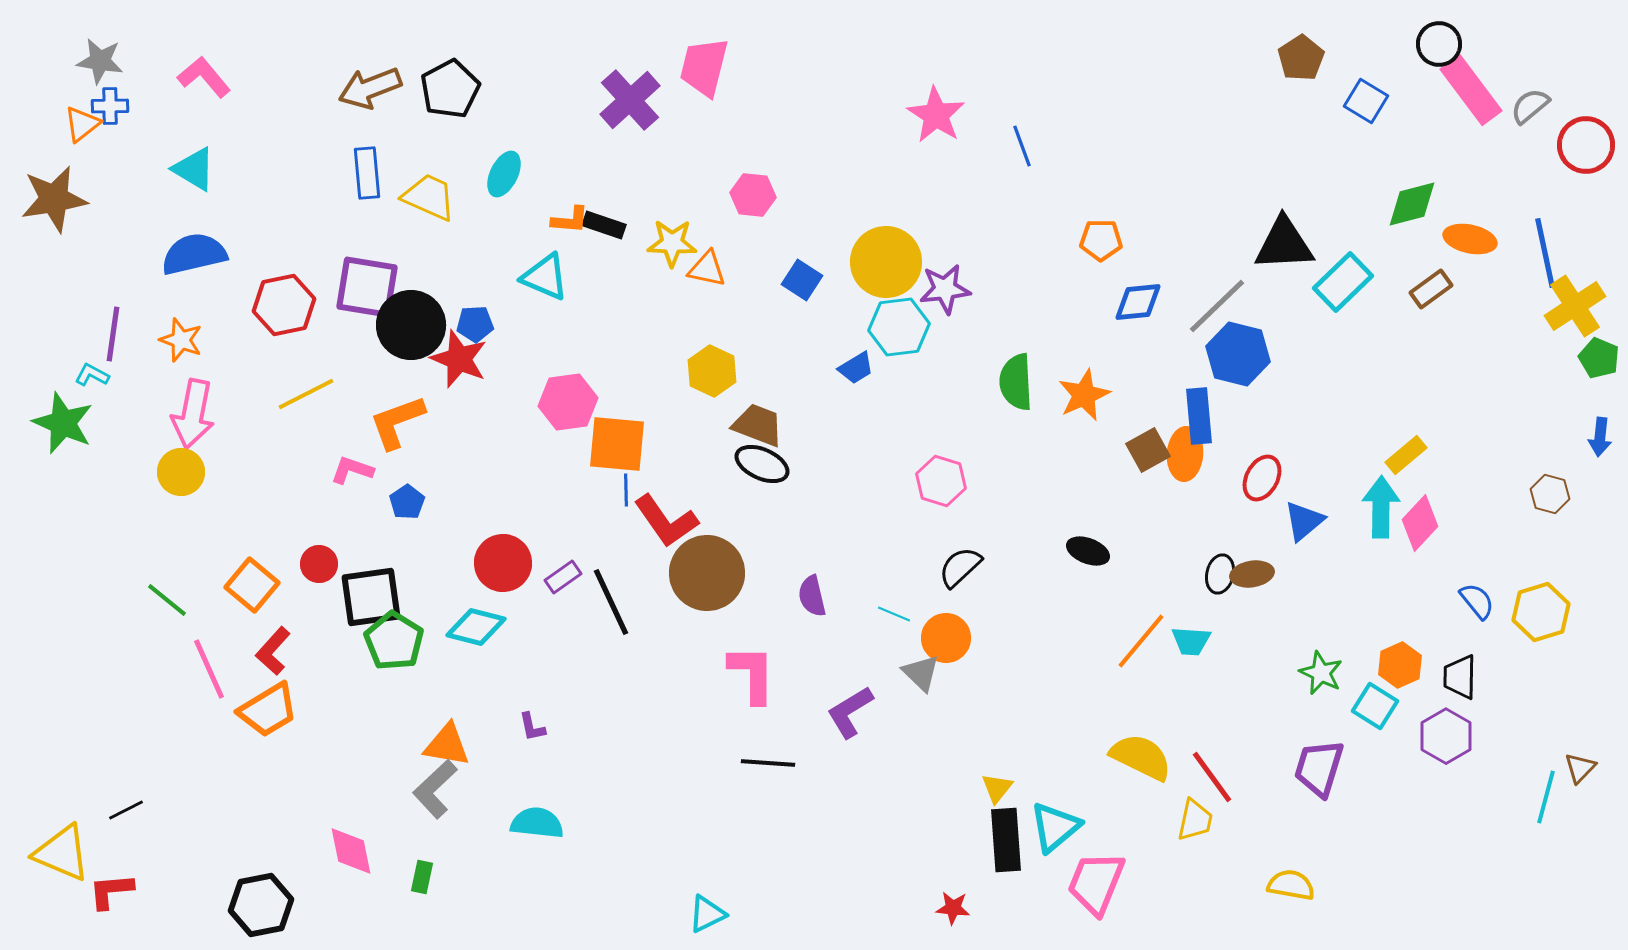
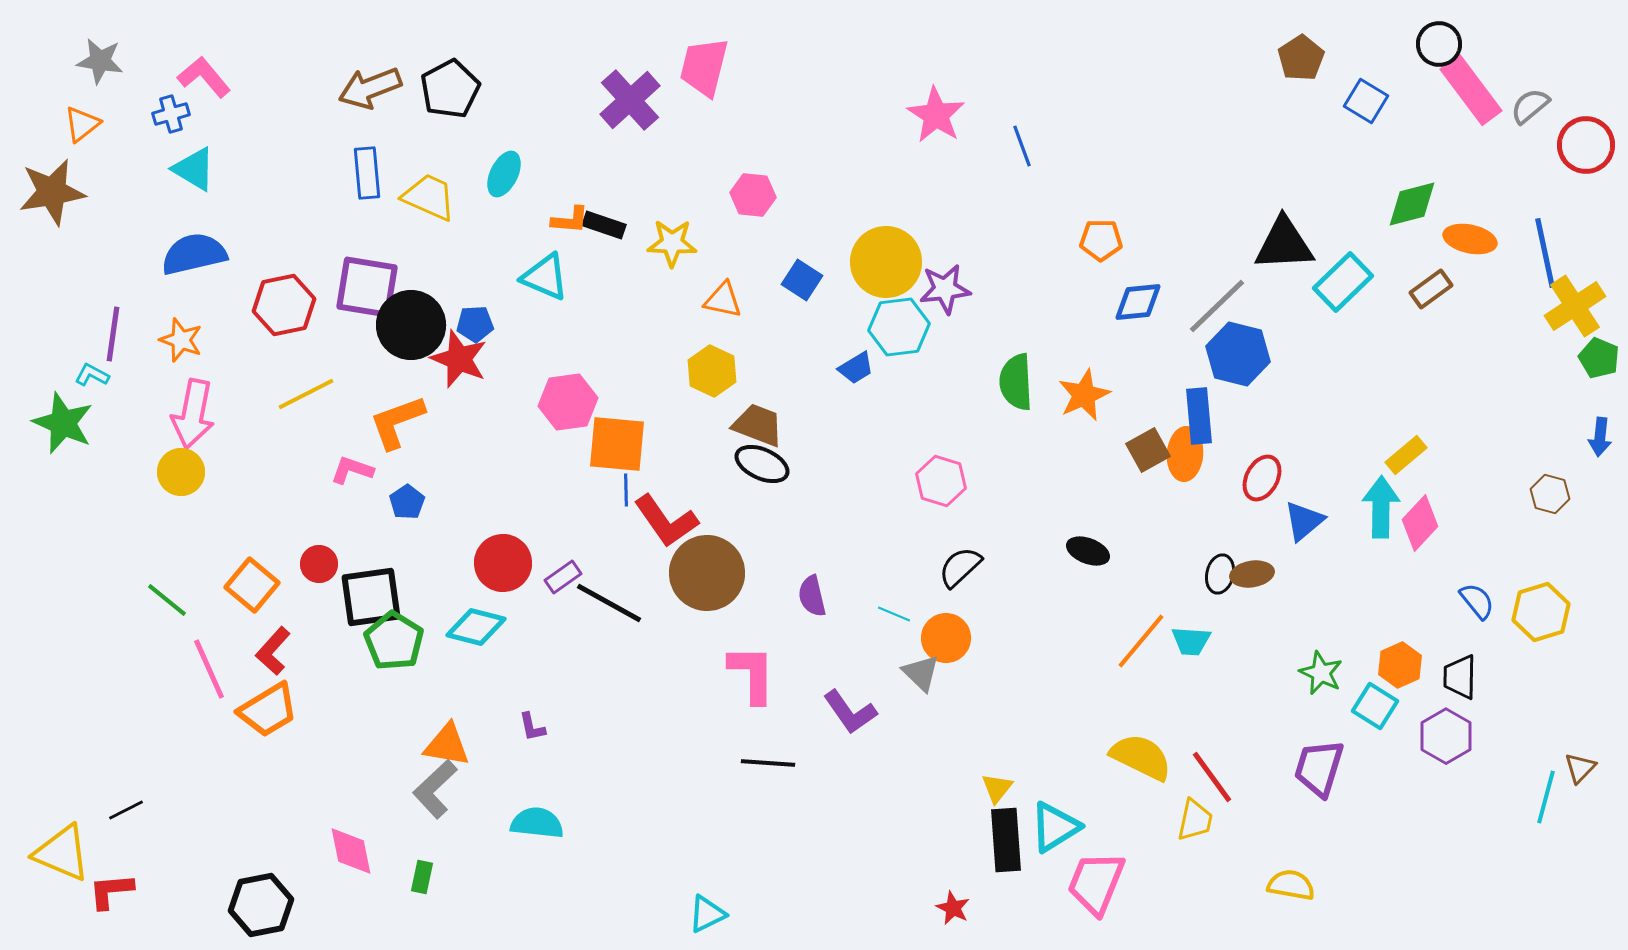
blue cross at (110, 106): moved 61 px right, 8 px down; rotated 15 degrees counterclockwise
brown star at (54, 199): moved 2 px left, 7 px up
orange triangle at (707, 269): moved 16 px right, 31 px down
black line at (611, 602): moved 2 px left, 1 px down; rotated 36 degrees counterclockwise
purple L-shape at (850, 712): rotated 94 degrees counterclockwise
cyan triangle at (1055, 827): rotated 8 degrees clockwise
red star at (953, 908): rotated 20 degrees clockwise
